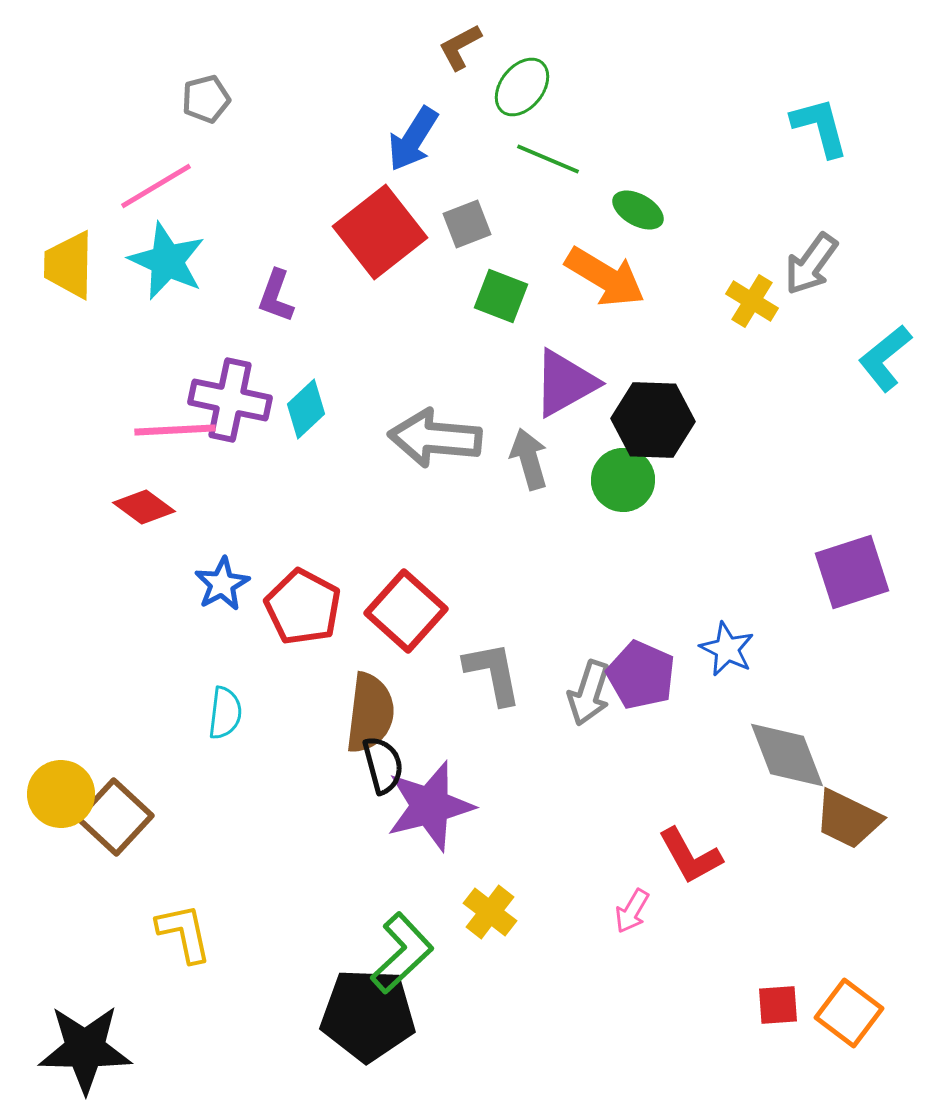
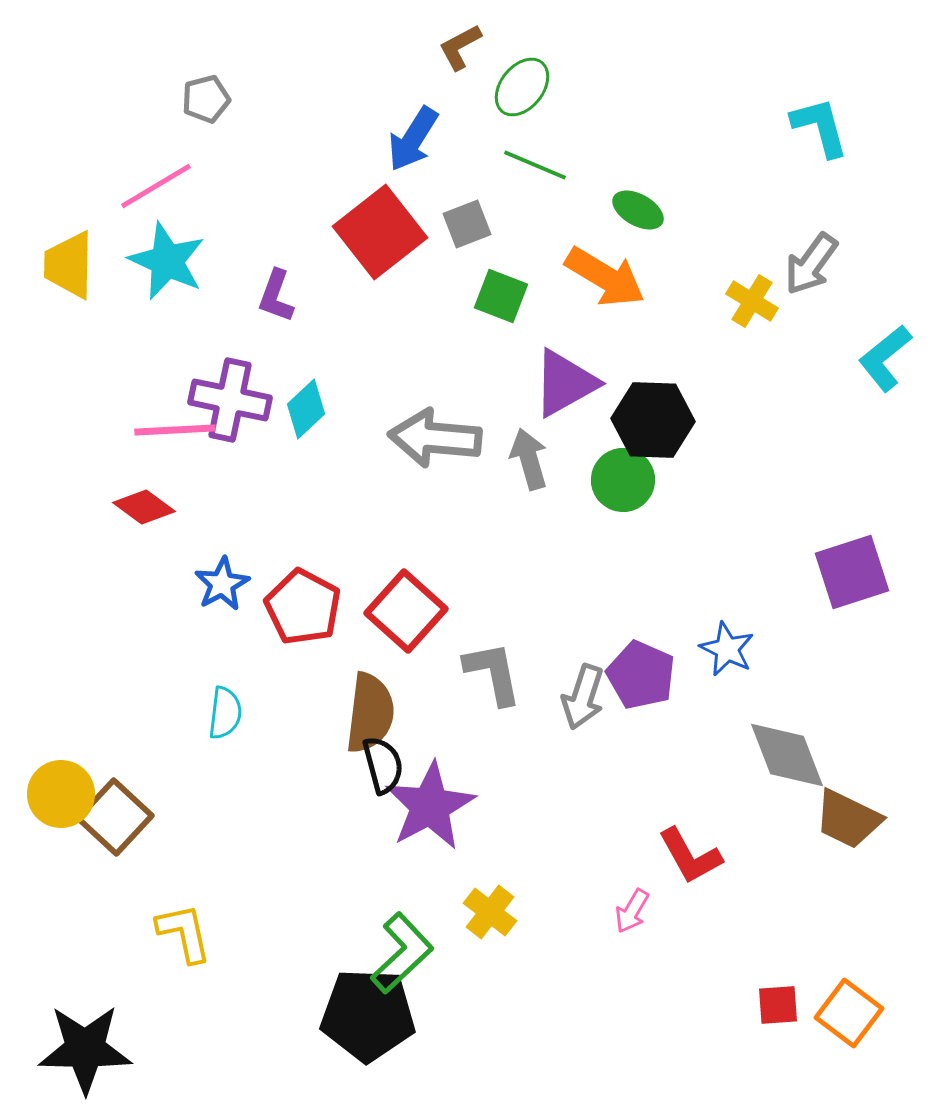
green line at (548, 159): moved 13 px left, 6 px down
gray arrow at (589, 693): moved 6 px left, 4 px down
purple star at (430, 806): rotated 14 degrees counterclockwise
